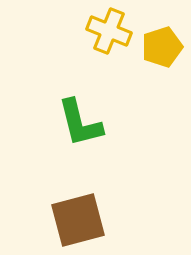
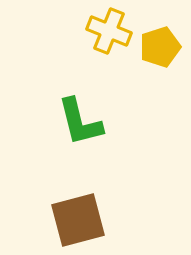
yellow pentagon: moved 2 px left
green L-shape: moved 1 px up
